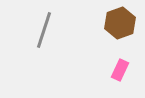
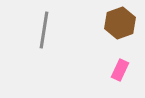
gray line: rotated 9 degrees counterclockwise
